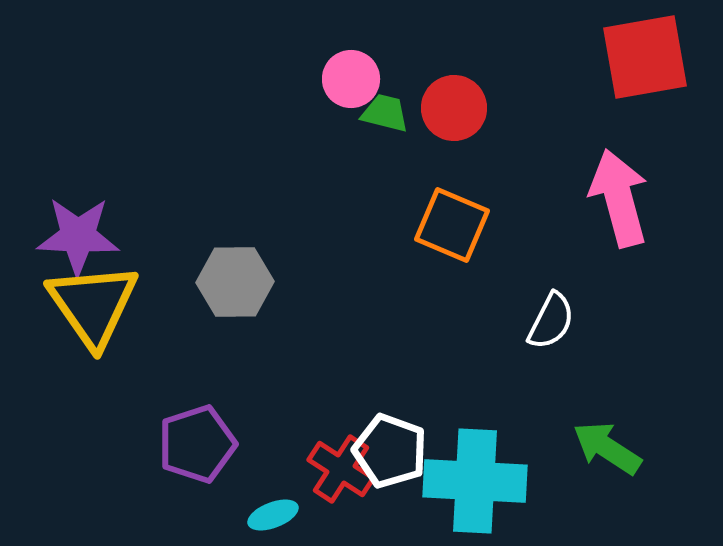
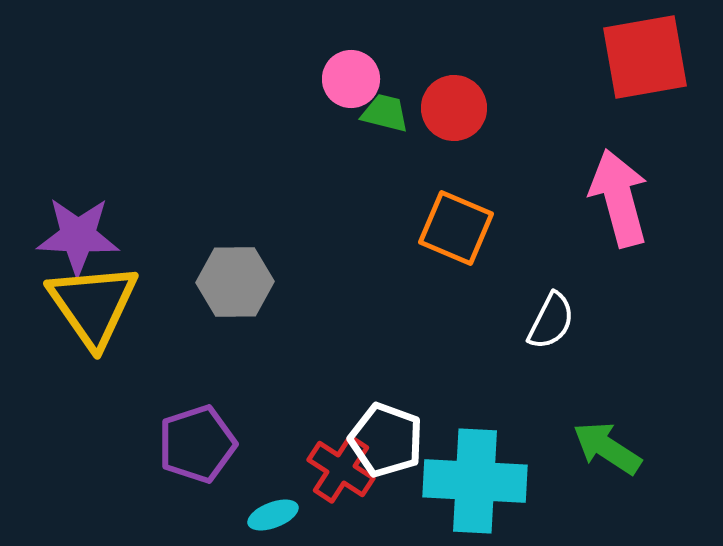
orange square: moved 4 px right, 3 px down
white pentagon: moved 4 px left, 11 px up
